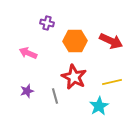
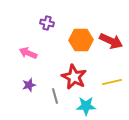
orange hexagon: moved 6 px right, 1 px up
purple star: moved 2 px right, 6 px up
cyan star: moved 13 px left; rotated 30 degrees clockwise
